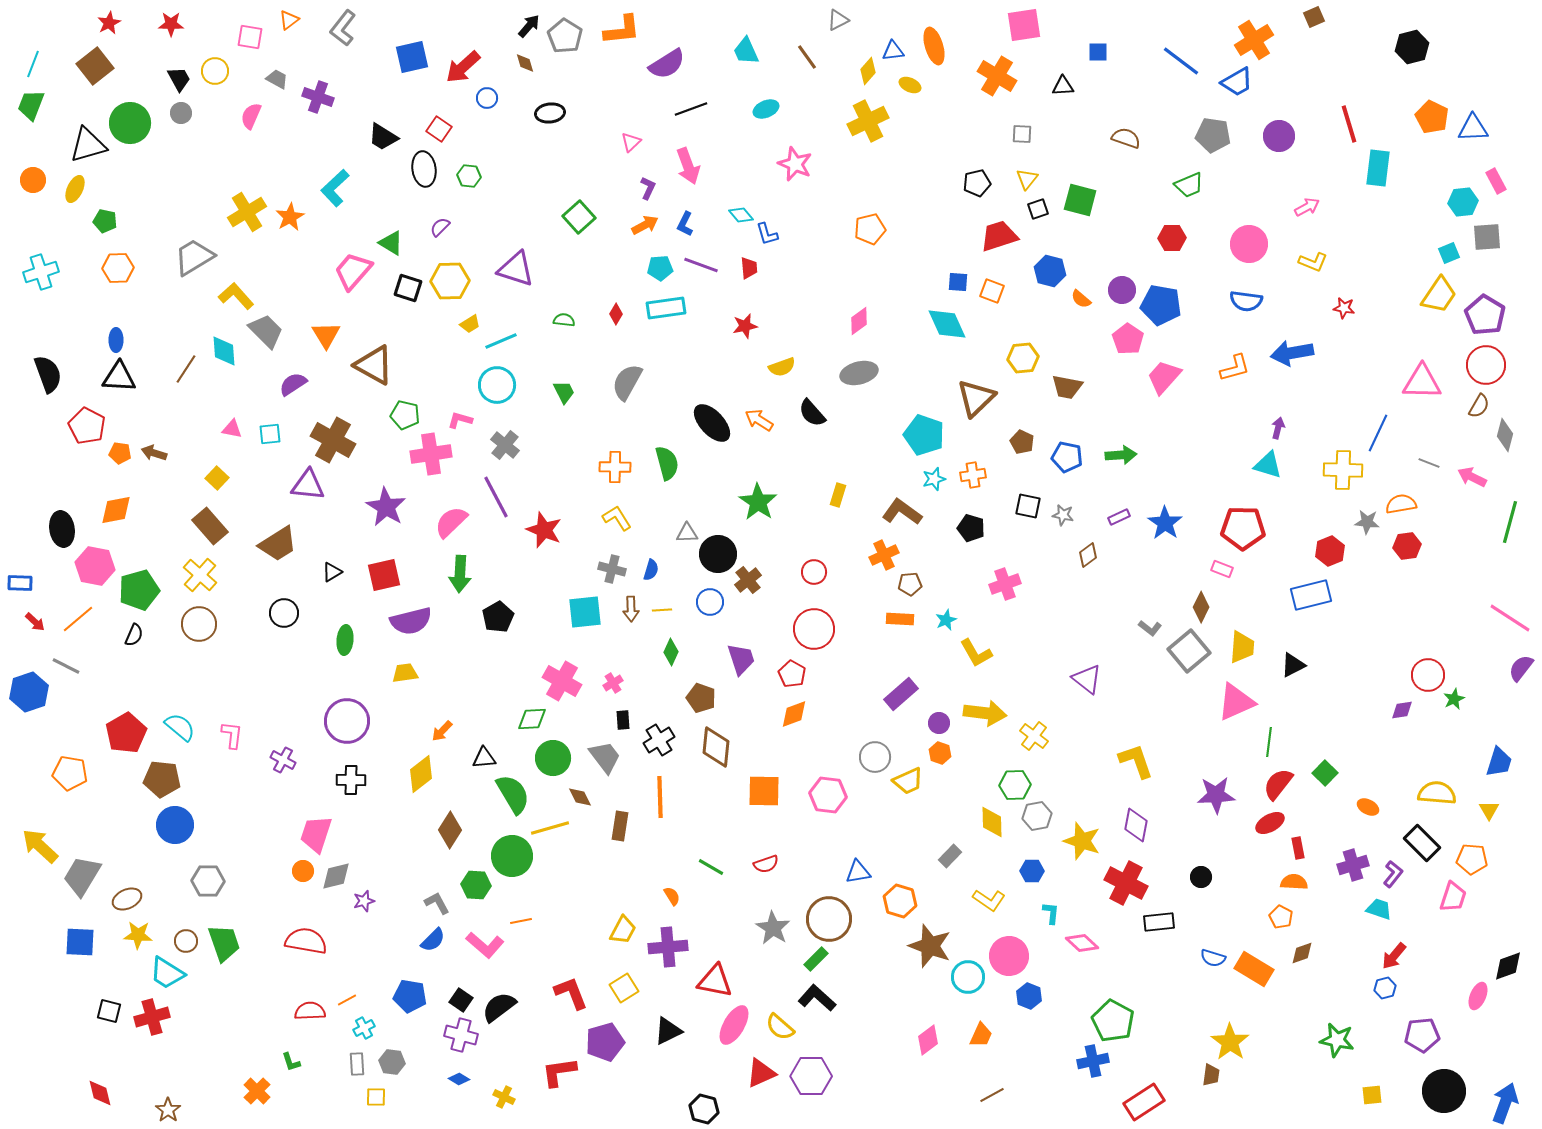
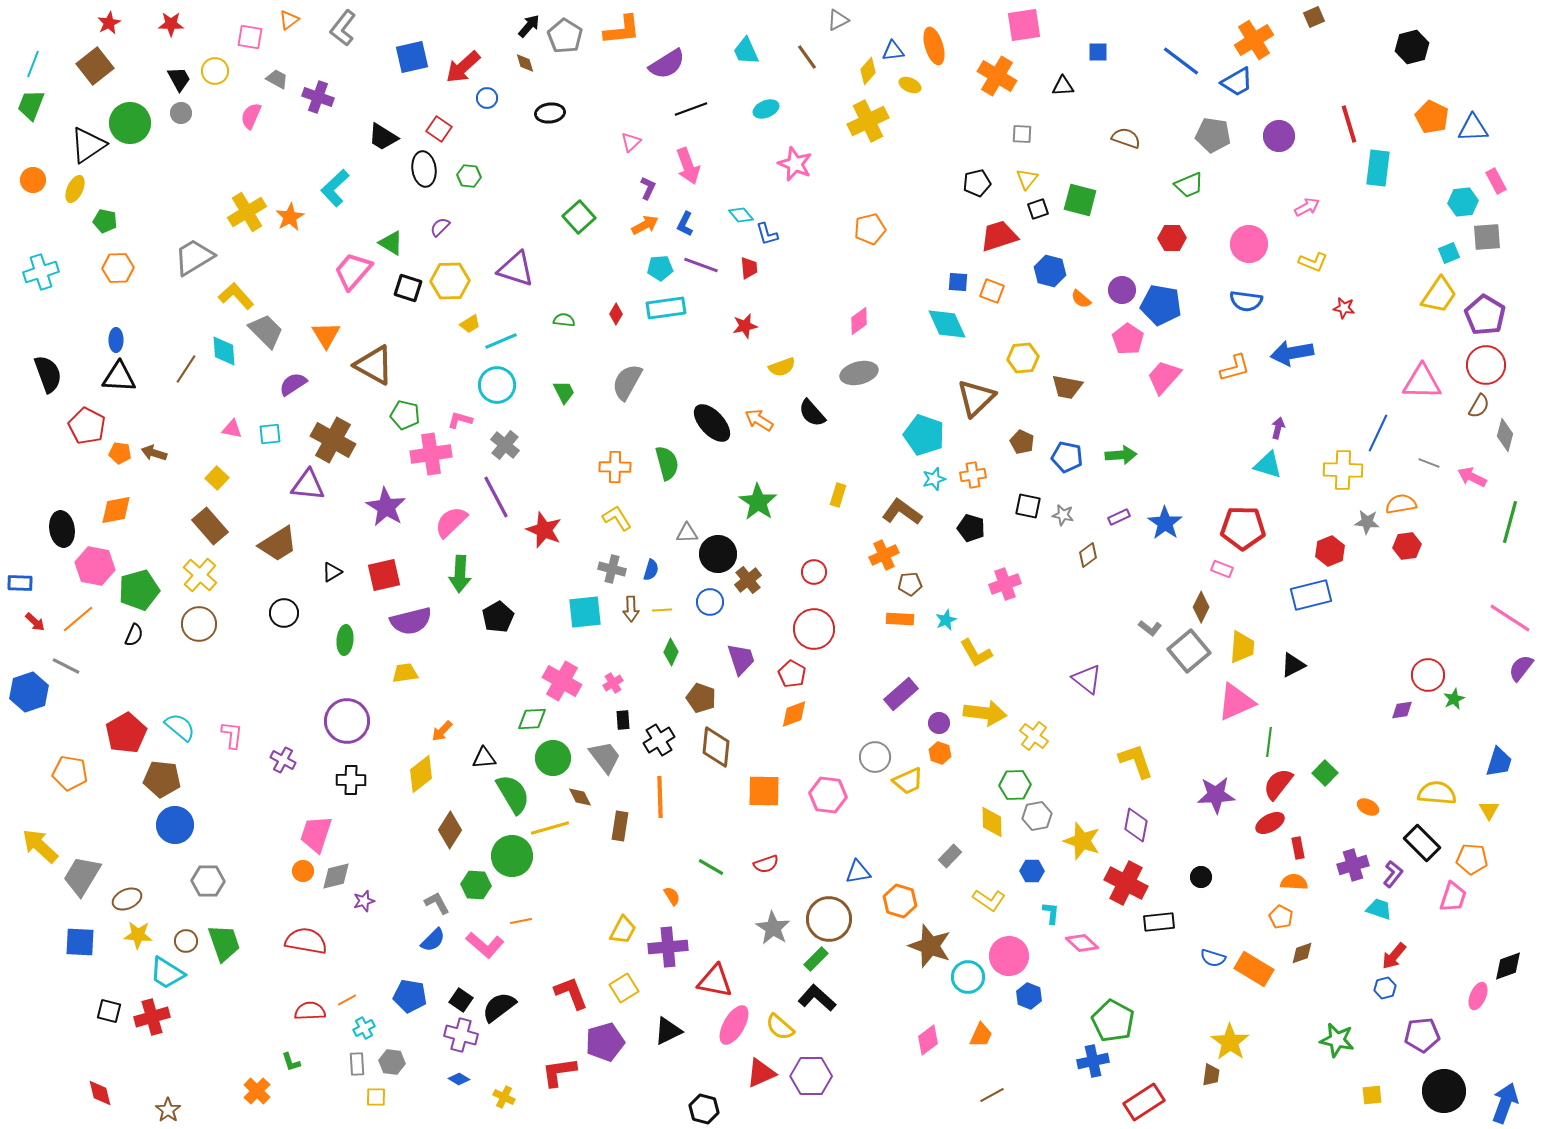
black triangle at (88, 145): rotated 18 degrees counterclockwise
